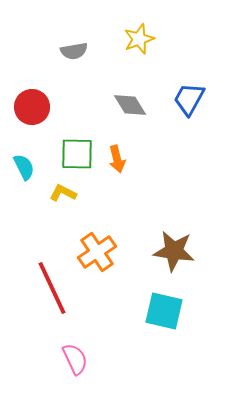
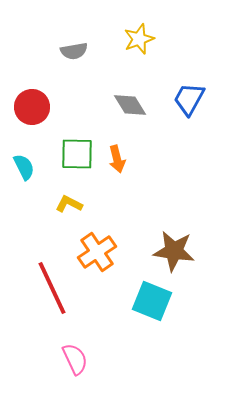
yellow L-shape: moved 6 px right, 11 px down
cyan square: moved 12 px left, 10 px up; rotated 9 degrees clockwise
